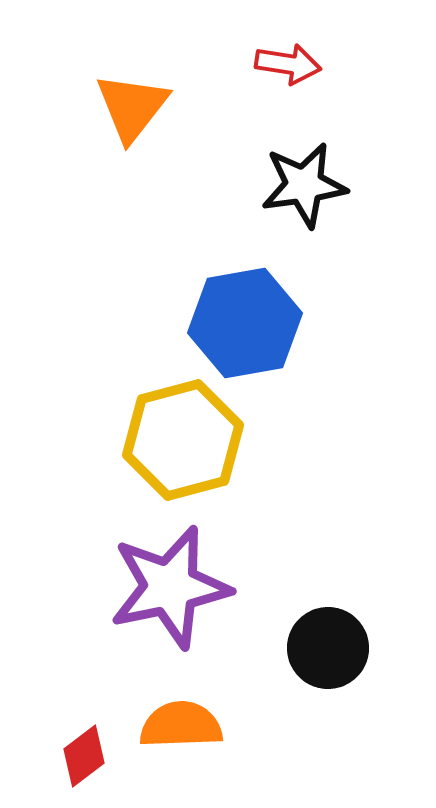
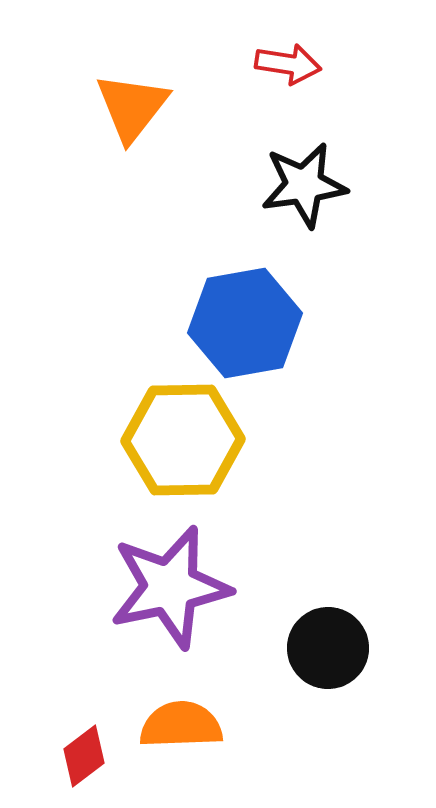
yellow hexagon: rotated 14 degrees clockwise
